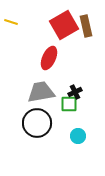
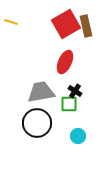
red square: moved 2 px right, 1 px up
red ellipse: moved 16 px right, 4 px down
black cross: moved 1 px up; rotated 32 degrees counterclockwise
